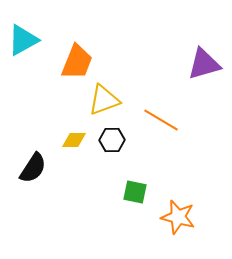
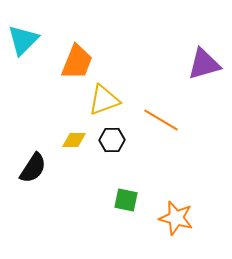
cyan triangle: rotated 16 degrees counterclockwise
green square: moved 9 px left, 8 px down
orange star: moved 2 px left, 1 px down
